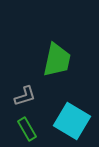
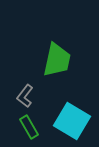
gray L-shape: rotated 145 degrees clockwise
green rectangle: moved 2 px right, 2 px up
